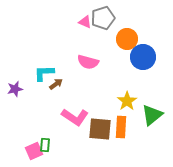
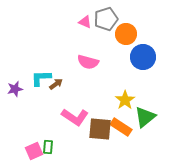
gray pentagon: moved 3 px right, 1 px down
orange circle: moved 1 px left, 5 px up
cyan L-shape: moved 3 px left, 5 px down
yellow star: moved 2 px left, 1 px up
green triangle: moved 7 px left, 2 px down
orange rectangle: rotated 60 degrees counterclockwise
green rectangle: moved 3 px right, 2 px down
